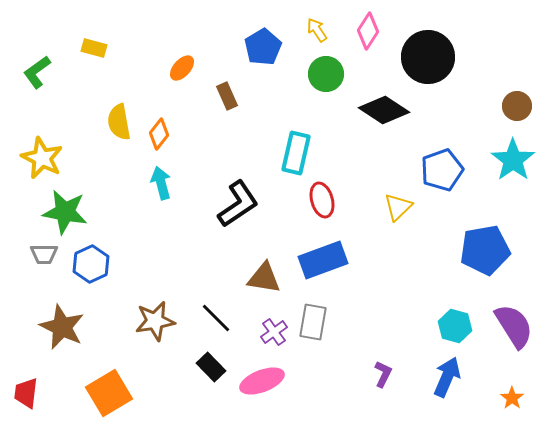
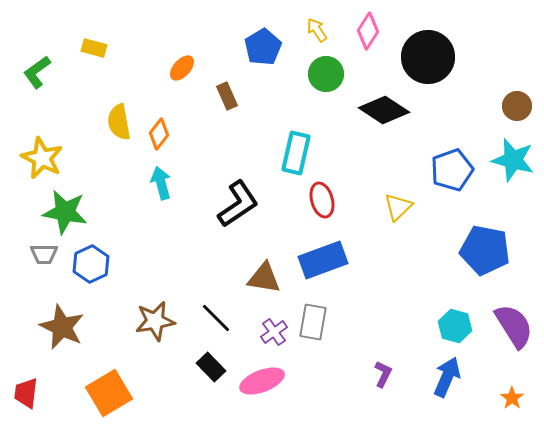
cyan star at (513, 160): rotated 21 degrees counterclockwise
blue pentagon at (442, 170): moved 10 px right
blue pentagon at (485, 250): rotated 21 degrees clockwise
